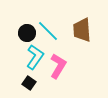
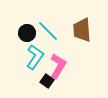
black square: moved 18 px right, 2 px up
